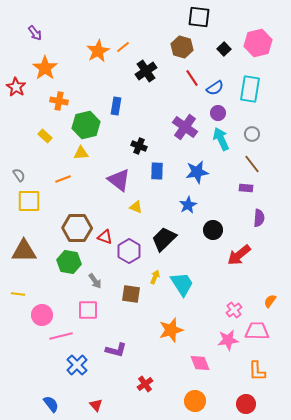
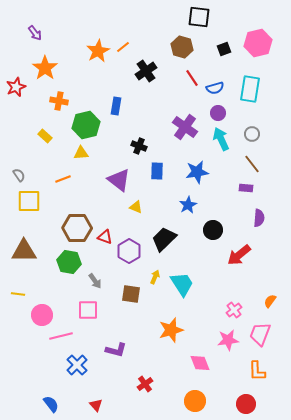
black square at (224, 49): rotated 24 degrees clockwise
red star at (16, 87): rotated 18 degrees clockwise
blue semicircle at (215, 88): rotated 18 degrees clockwise
pink trapezoid at (257, 331): moved 3 px right, 3 px down; rotated 70 degrees counterclockwise
